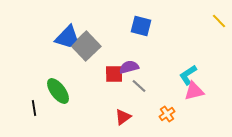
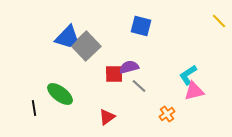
green ellipse: moved 2 px right, 3 px down; rotated 16 degrees counterclockwise
red triangle: moved 16 px left
